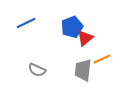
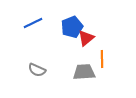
blue line: moved 7 px right
red triangle: moved 1 px right
orange line: rotated 66 degrees counterclockwise
gray trapezoid: moved 1 px right, 2 px down; rotated 80 degrees clockwise
